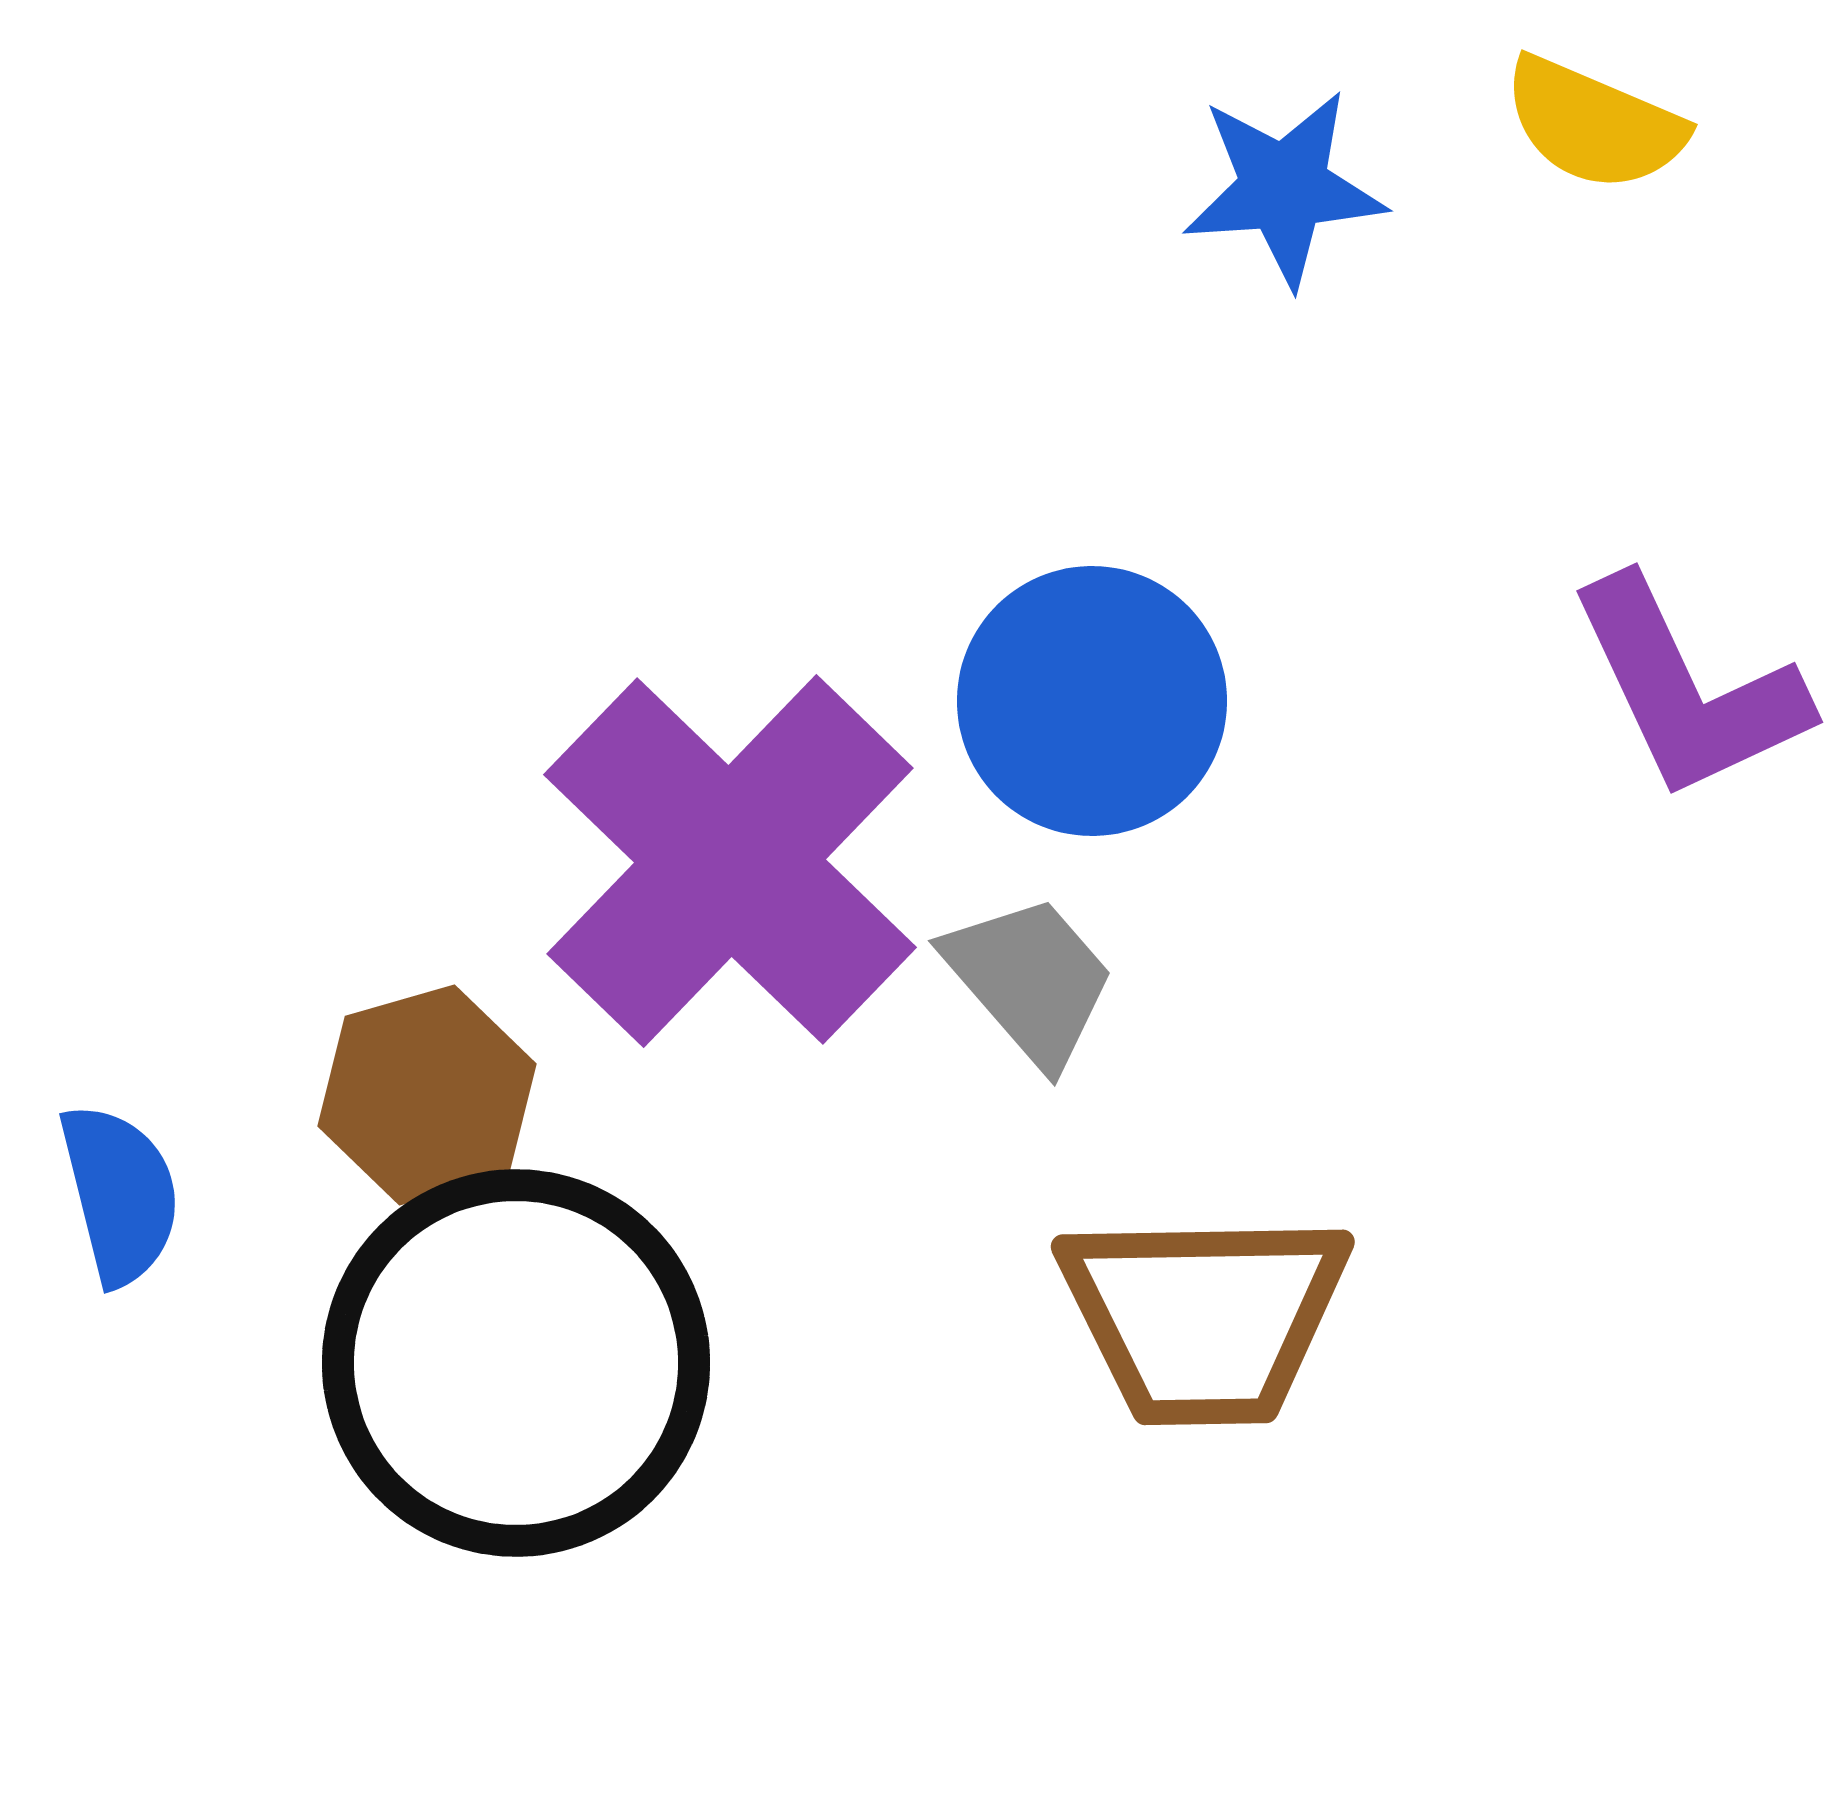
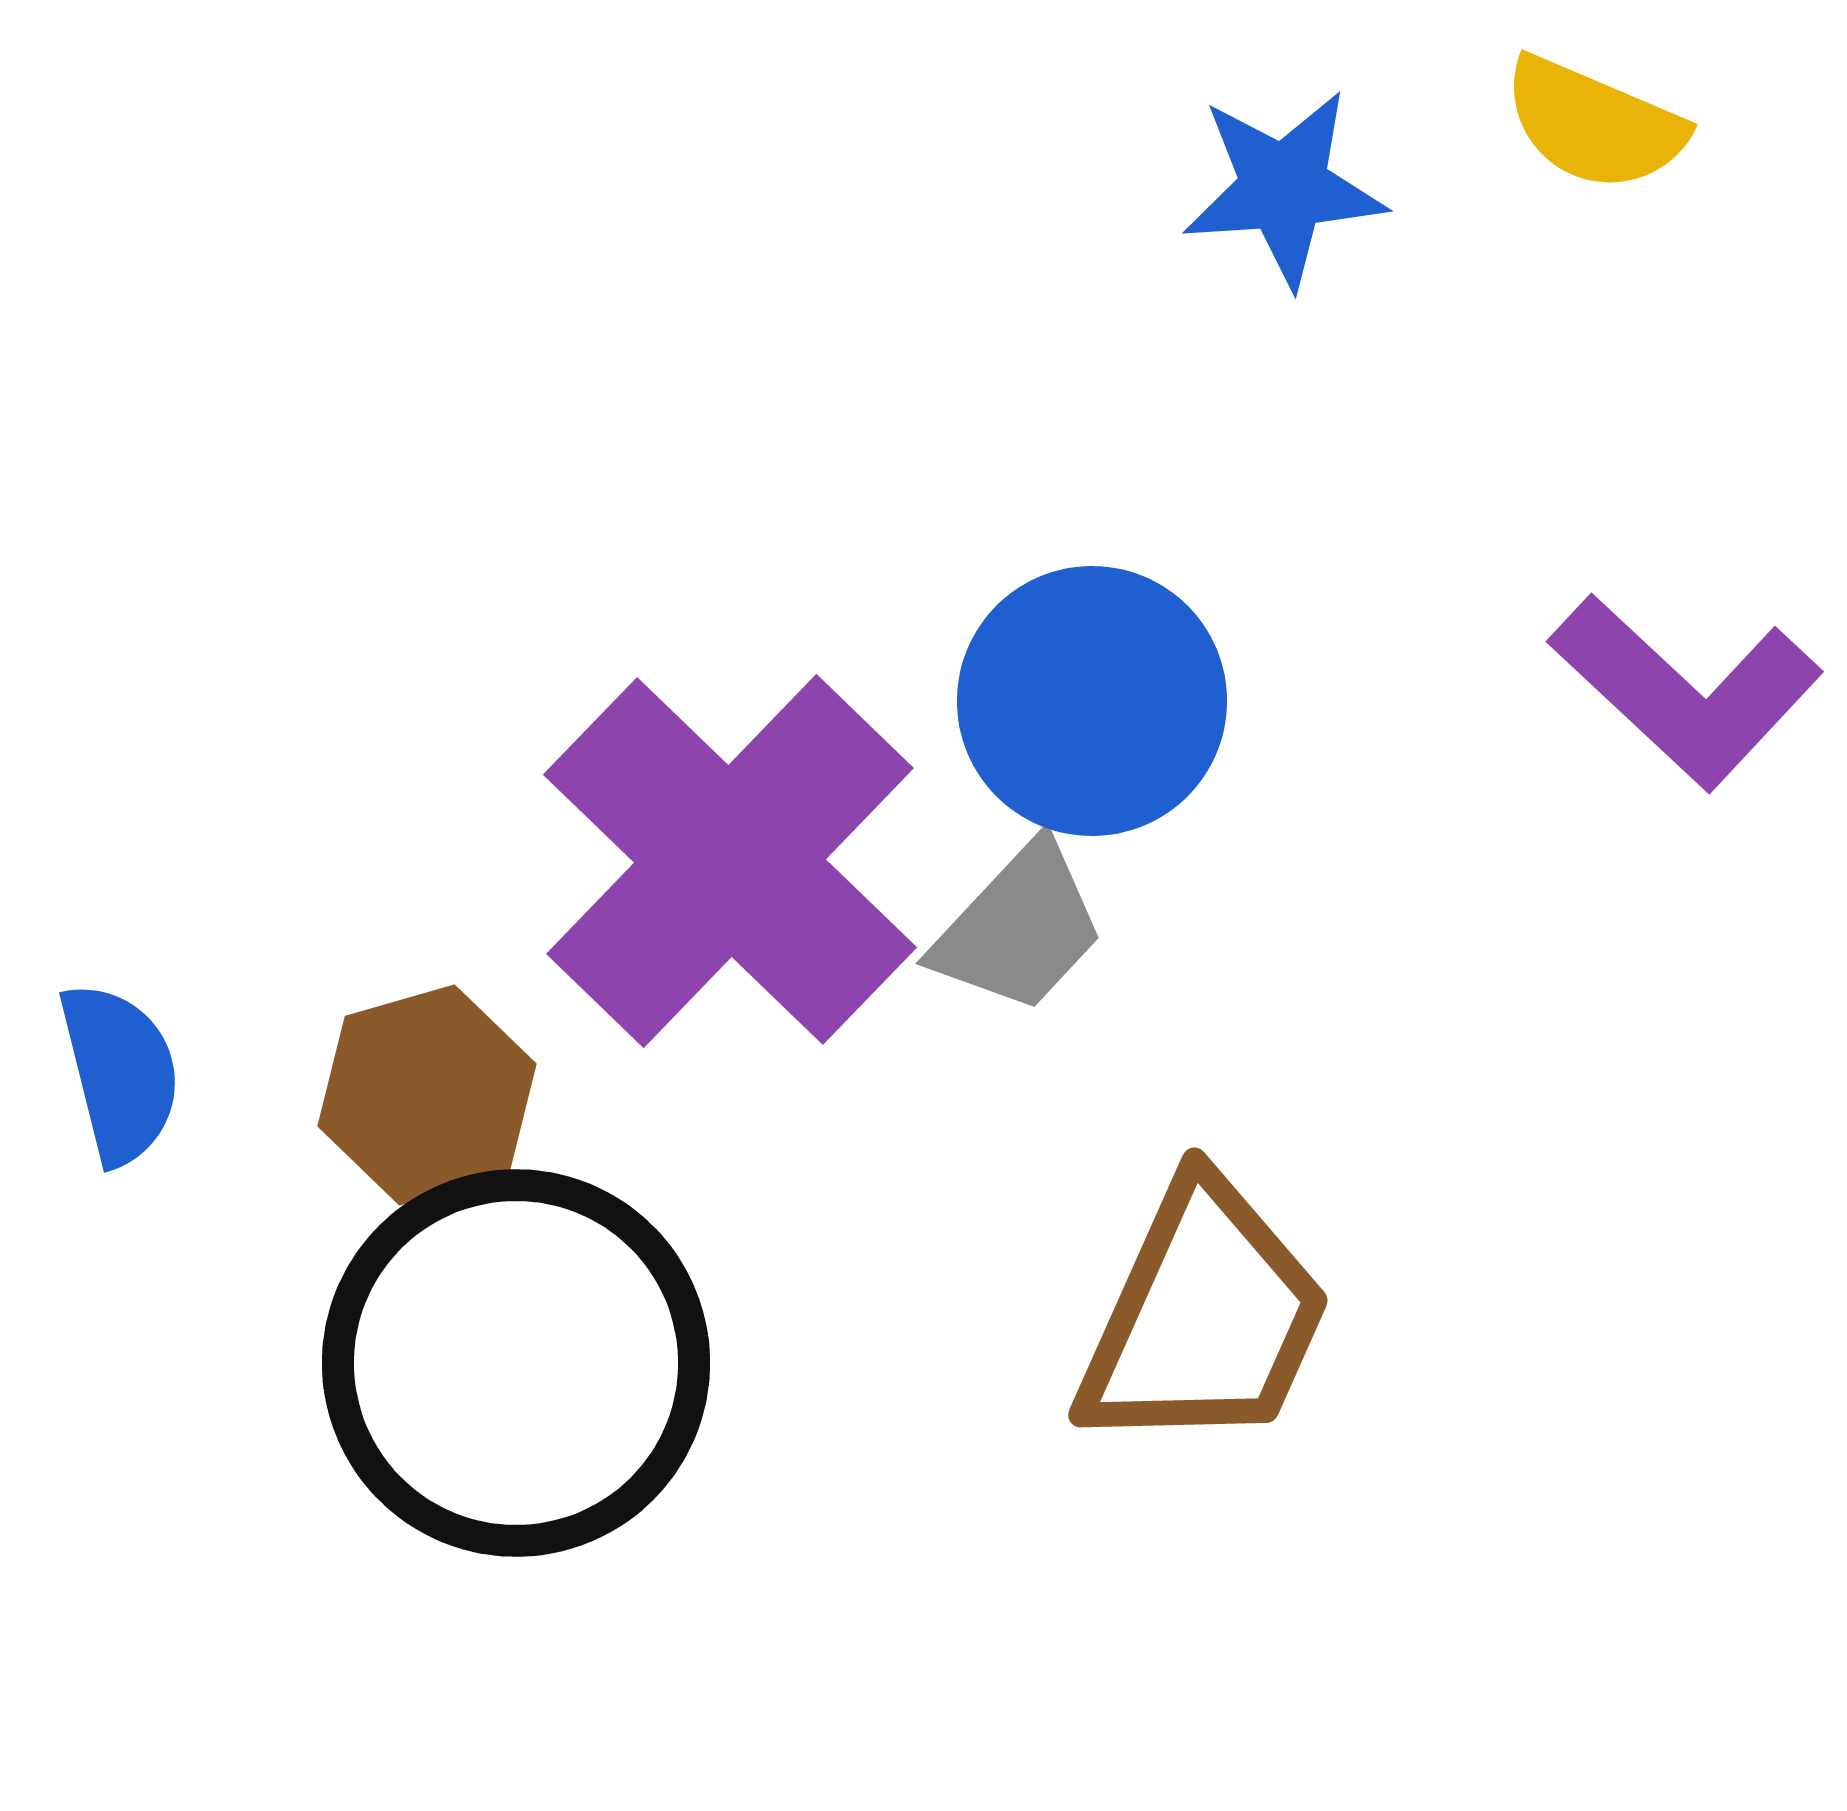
purple L-shape: moved 2 px left, 2 px down; rotated 22 degrees counterclockwise
gray trapezoid: moved 11 px left, 52 px up; rotated 84 degrees clockwise
blue semicircle: moved 121 px up
brown trapezoid: rotated 65 degrees counterclockwise
